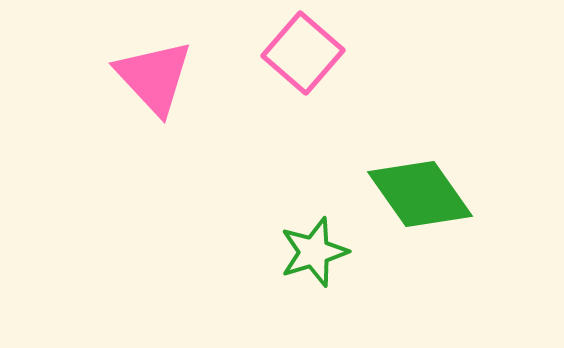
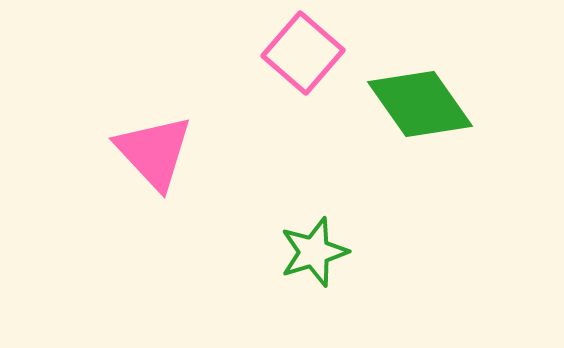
pink triangle: moved 75 px down
green diamond: moved 90 px up
